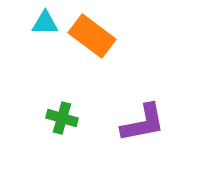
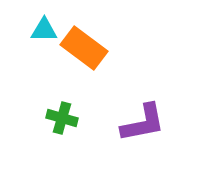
cyan triangle: moved 1 px left, 7 px down
orange rectangle: moved 8 px left, 12 px down
